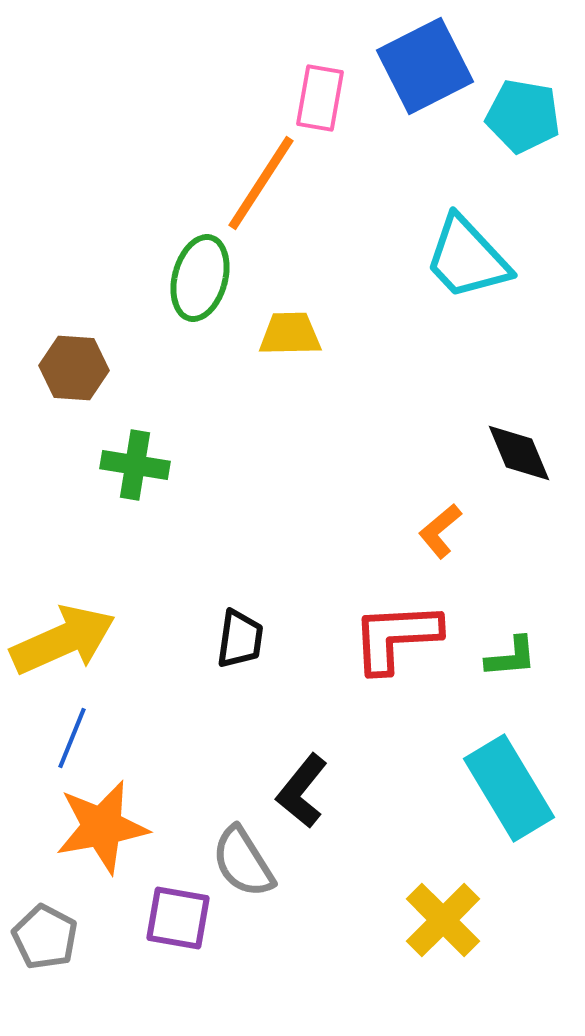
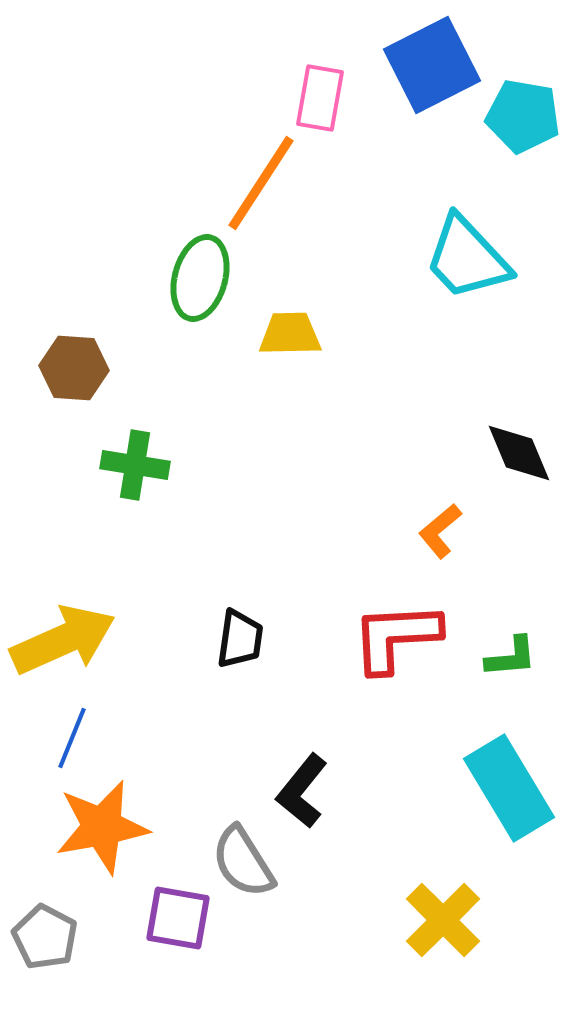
blue square: moved 7 px right, 1 px up
